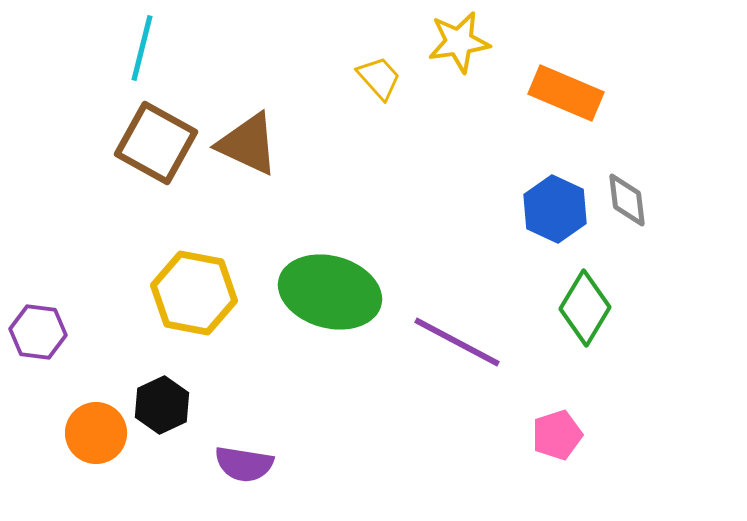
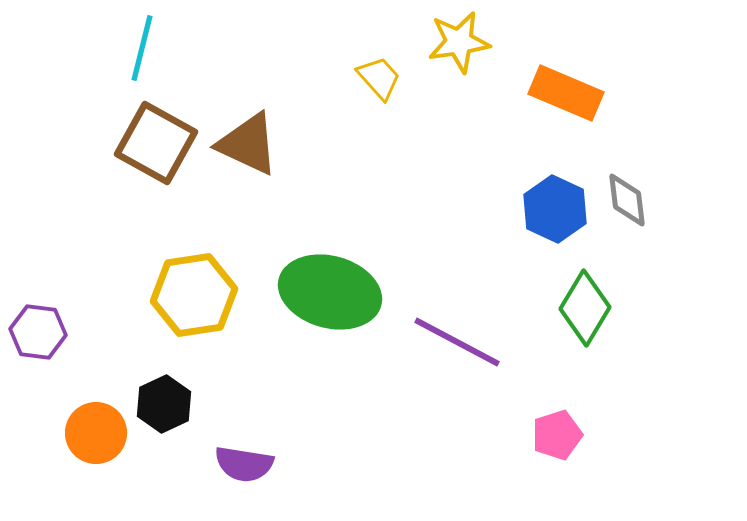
yellow hexagon: moved 2 px down; rotated 20 degrees counterclockwise
black hexagon: moved 2 px right, 1 px up
